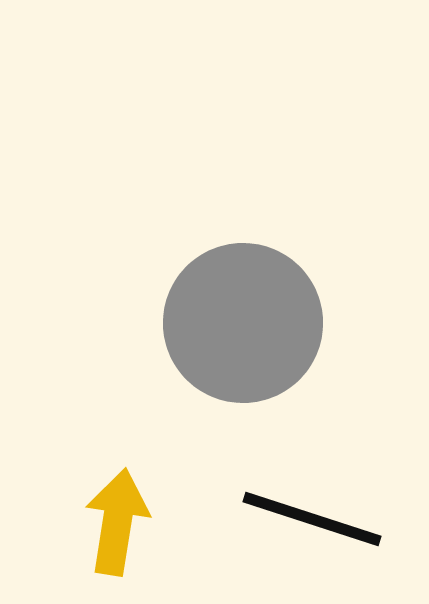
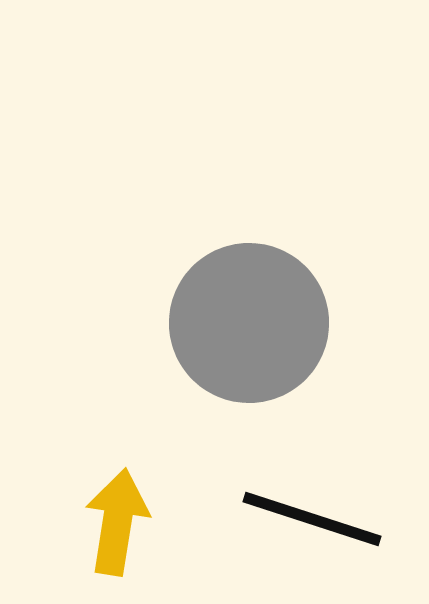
gray circle: moved 6 px right
